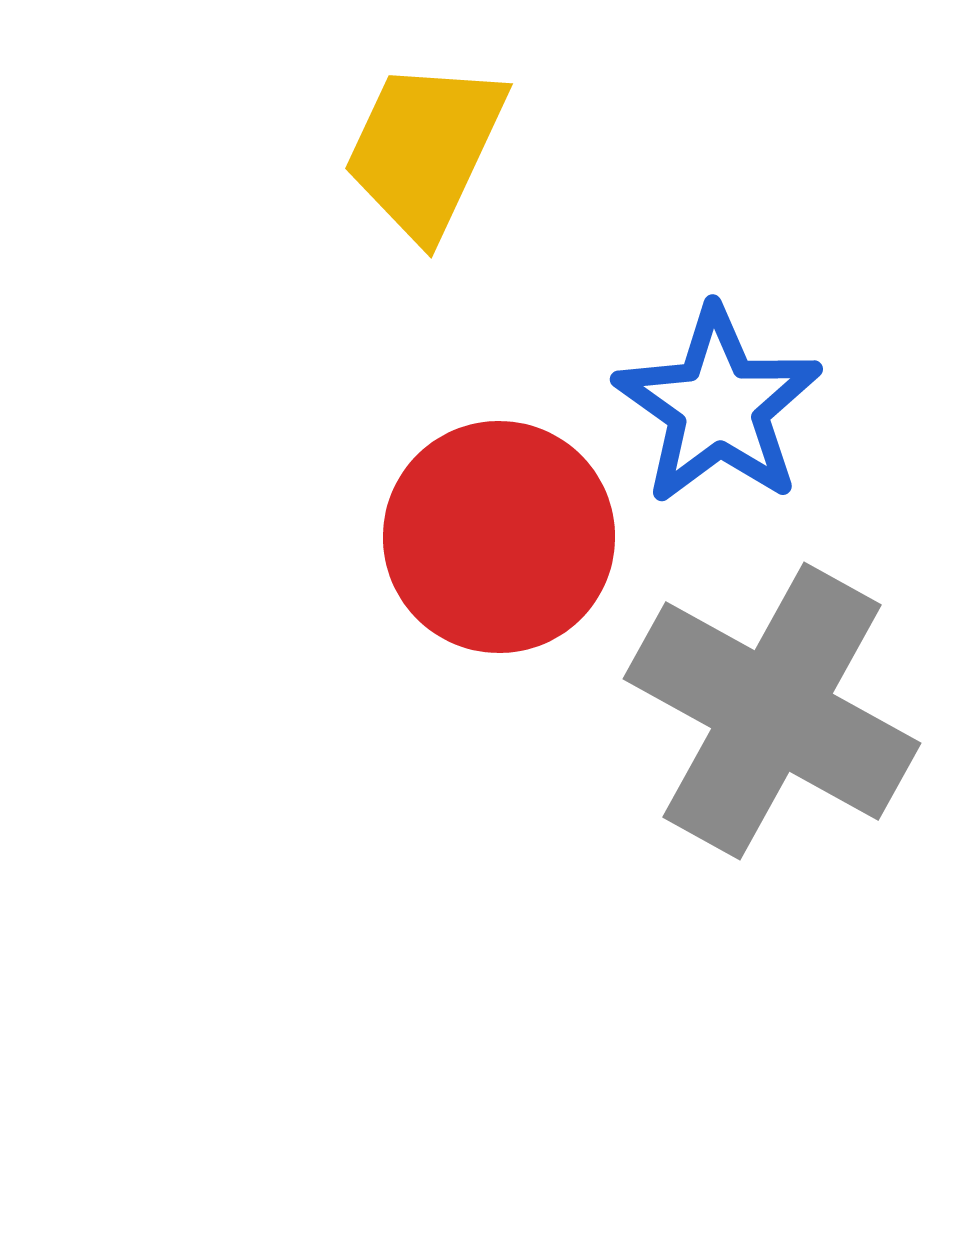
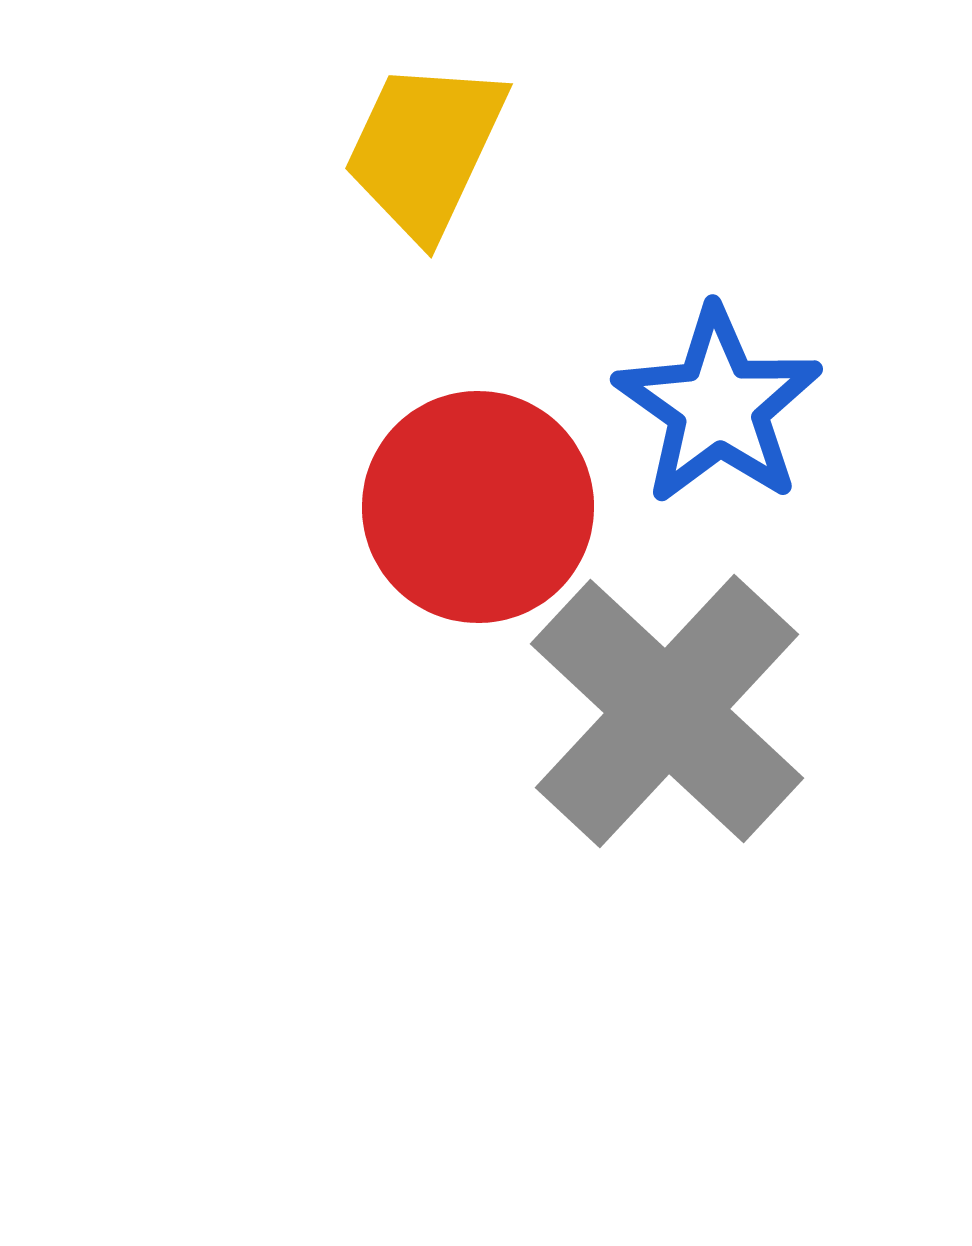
red circle: moved 21 px left, 30 px up
gray cross: moved 105 px left; rotated 14 degrees clockwise
